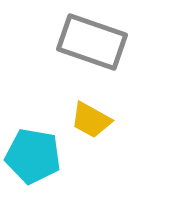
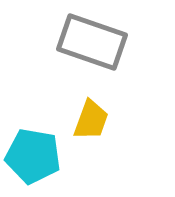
yellow trapezoid: rotated 99 degrees counterclockwise
